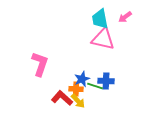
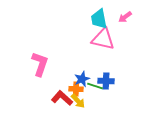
cyan trapezoid: moved 1 px left
